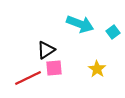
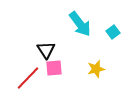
cyan arrow: rotated 32 degrees clockwise
black triangle: rotated 30 degrees counterclockwise
yellow star: moved 1 px left; rotated 24 degrees clockwise
red line: rotated 20 degrees counterclockwise
